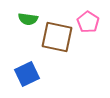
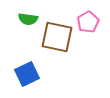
pink pentagon: rotated 10 degrees clockwise
